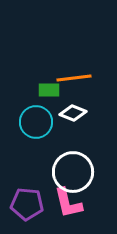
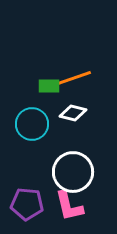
orange line: rotated 12 degrees counterclockwise
green rectangle: moved 4 px up
white diamond: rotated 8 degrees counterclockwise
cyan circle: moved 4 px left, 2 px down
pink L-shape: moved 1 px right, 3 px down
